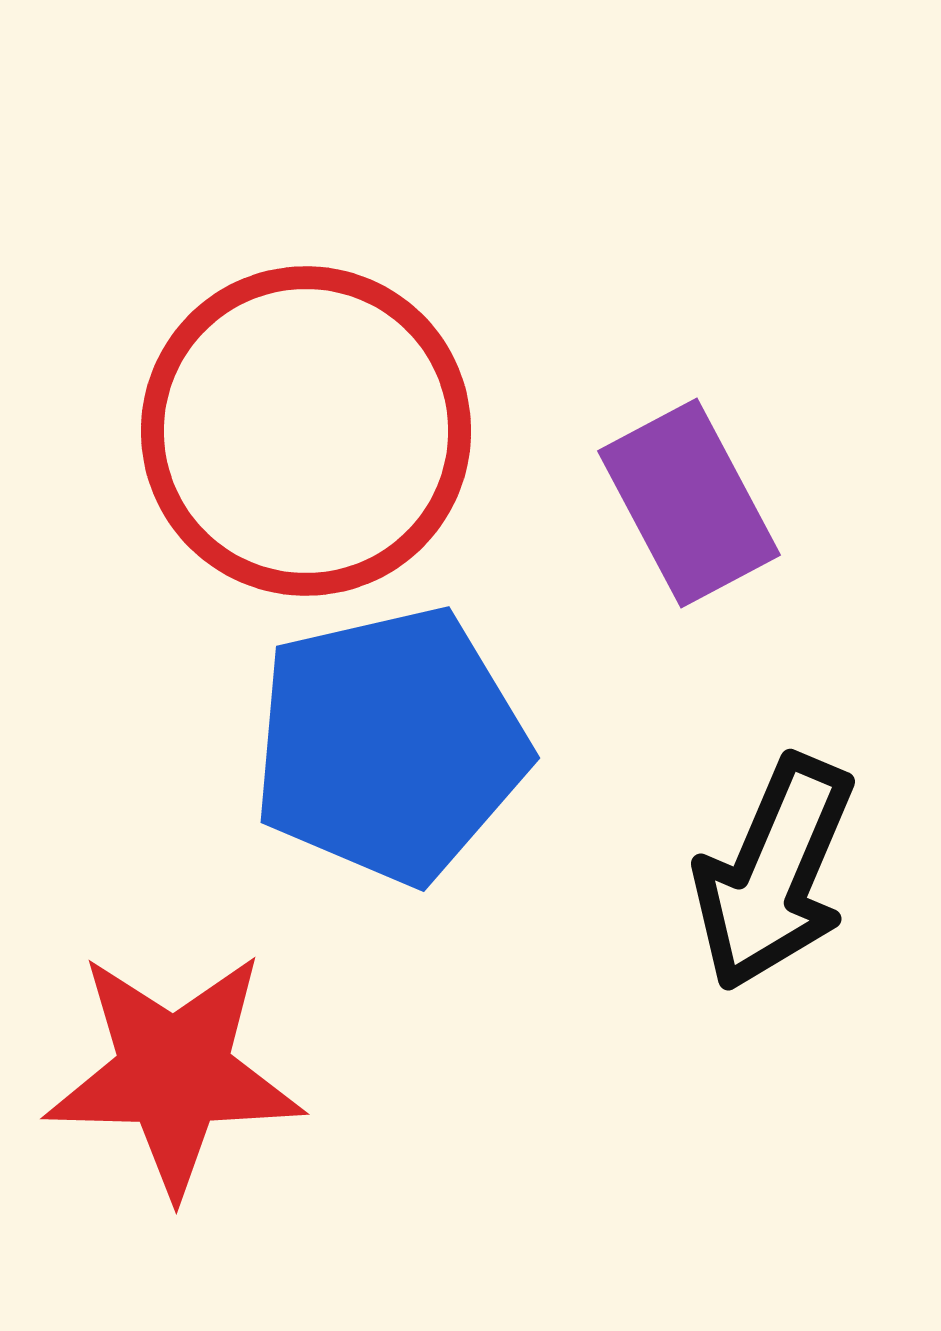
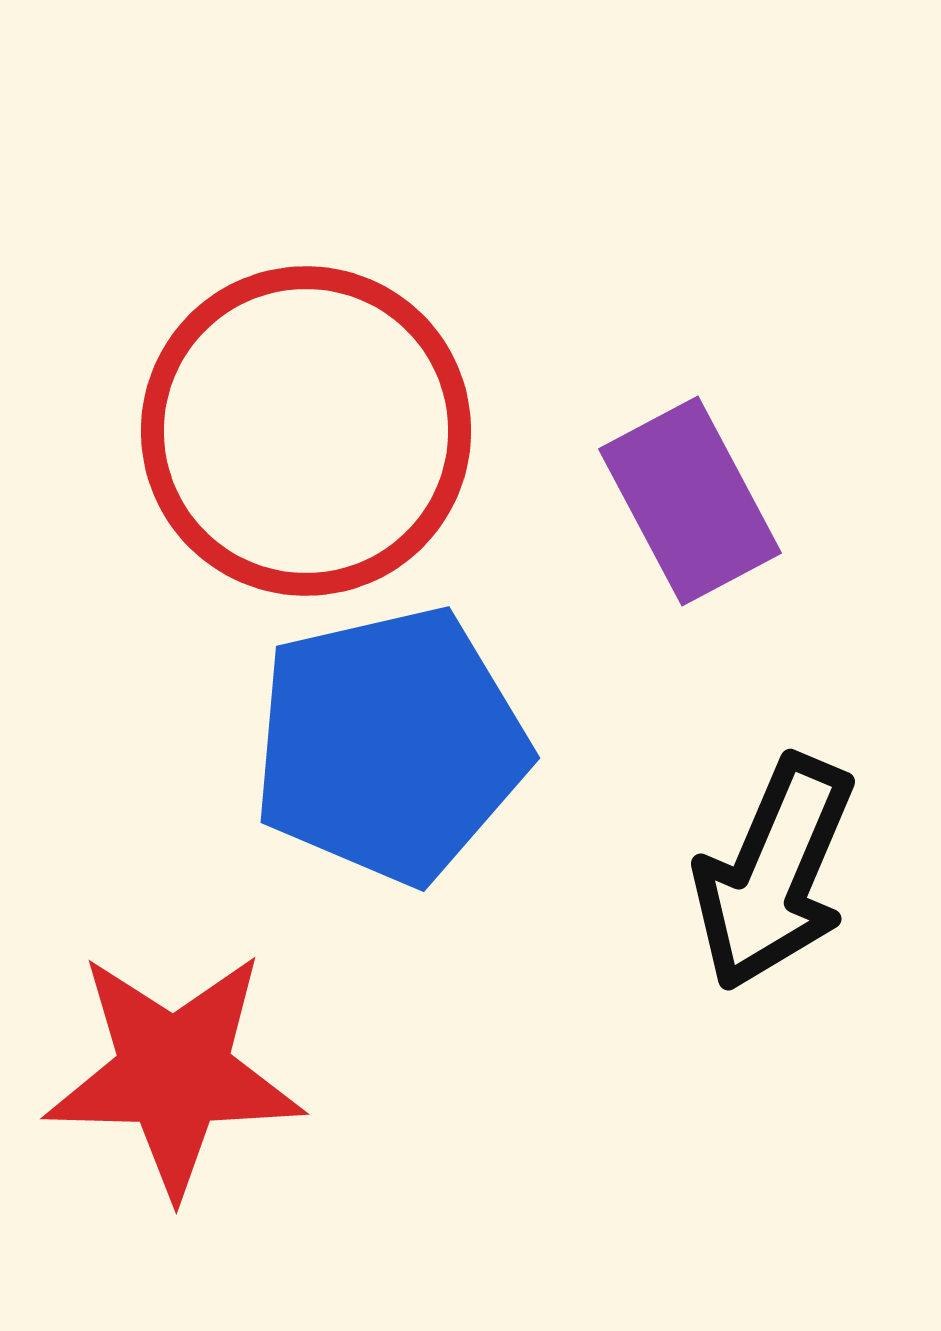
purple rectangle: moved 1 px right, 2 px up
